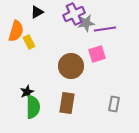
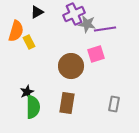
gray star: moved 1 px right, 1 px down; rotated 18 degrees clockwise
pink square: moved 1 px left
